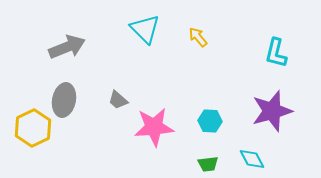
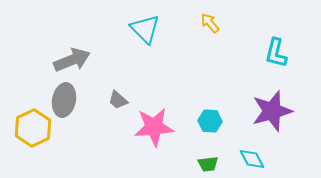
yellow arrow: moved 12 px right, 14 px up
gray arrow: moved 5 px right, 13 px down
